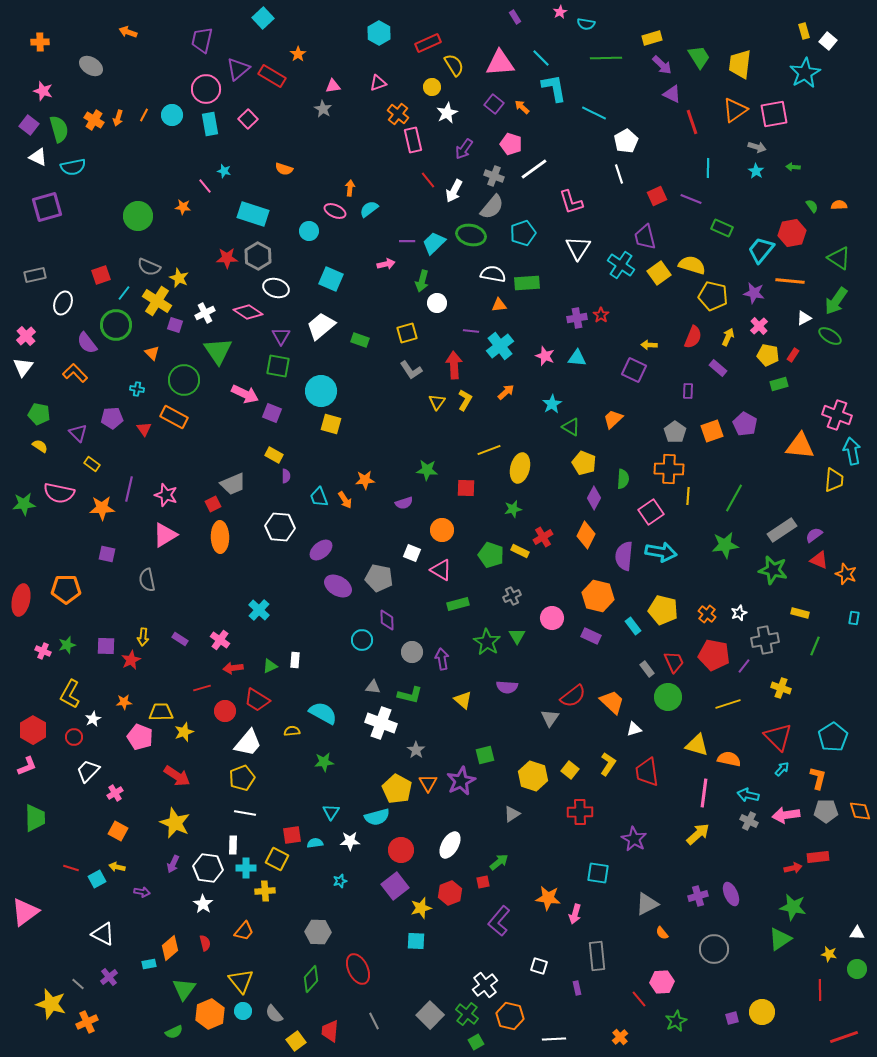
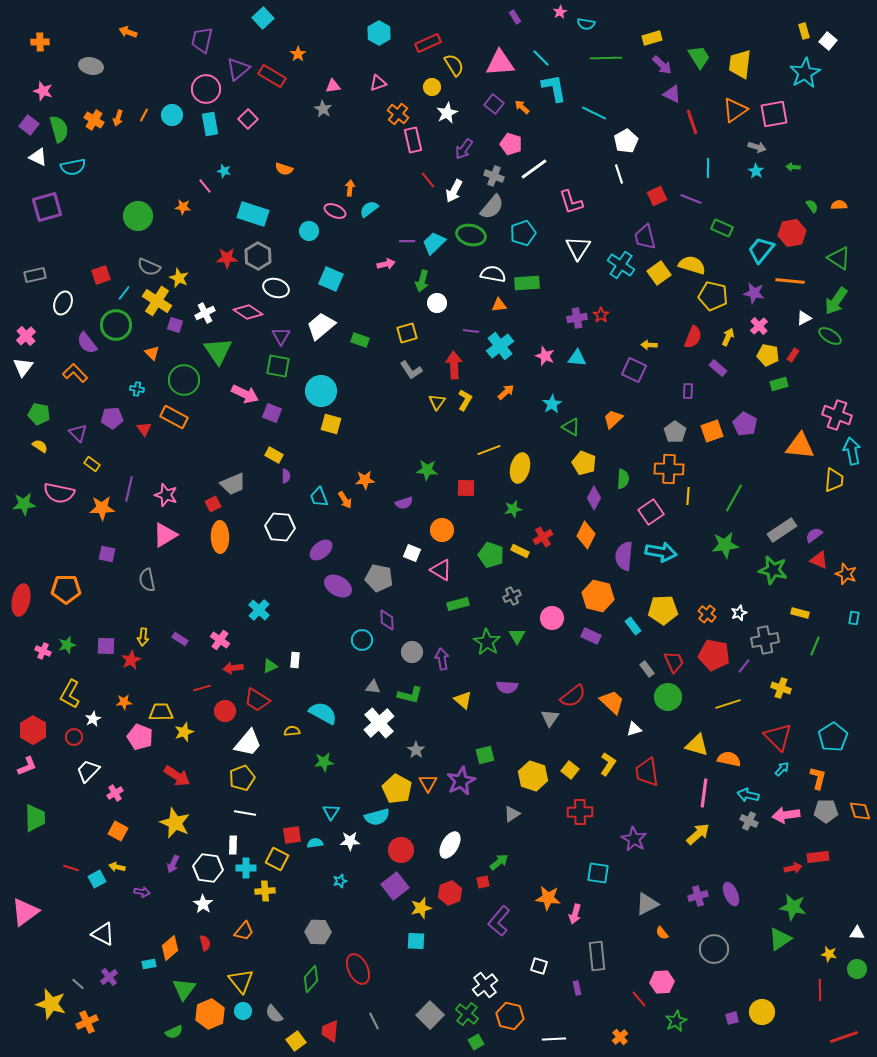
gray ellipse at (91, 66): rotated 20 degrees counterclockwise
yellow pentagon at (663, 610): rotated 16 degrees counterclockwise
white cross at (381, 723): moved 2 px left; rotated 28 degrees clockwise
